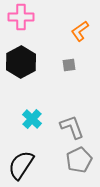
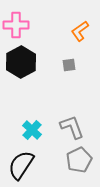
pink cross: moved 5 px left, 8 px down
cyan cross: moved 11 px down
